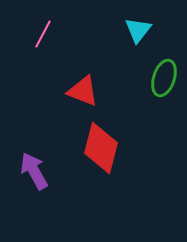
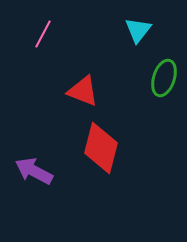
purple arrow: rotated 33 degrees counterclockwise
